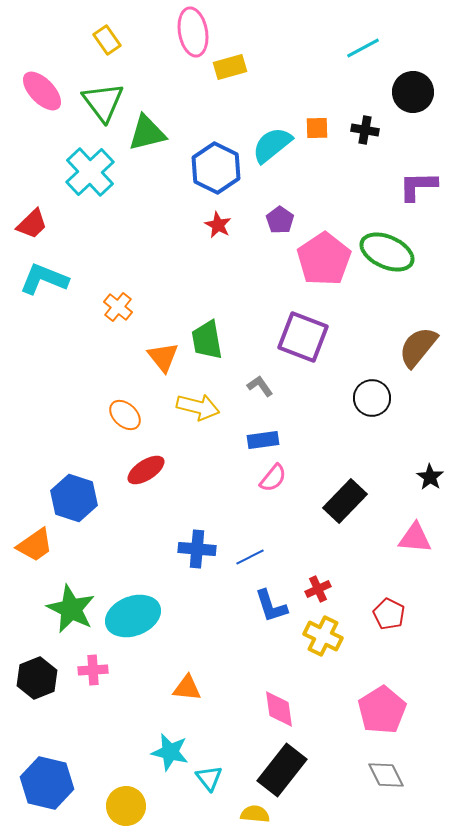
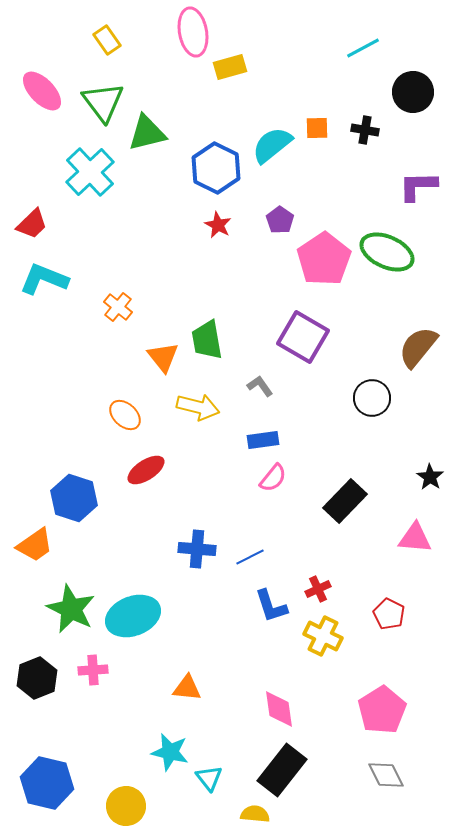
purple square at (303, 337): rotated 9 degrees clockwise
